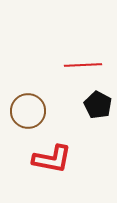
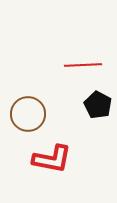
brown circle: moved 3 px down
